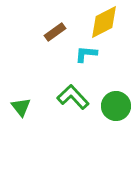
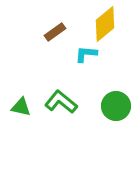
yellow diamond: moved 1 px right, 2 px down; rotated 12 degrees counterclockwise
green L-shape: moved 12 px left, 5 px down; rotated 8 degrees counterclockwise
green triangle: rotated 40 degrees counterclockwise
